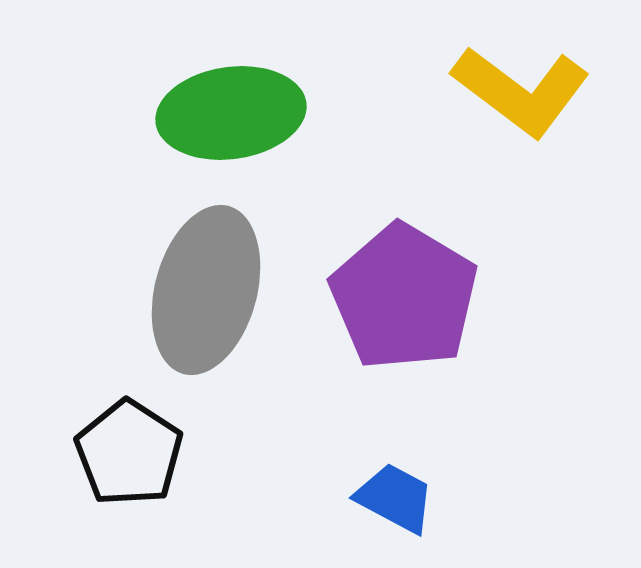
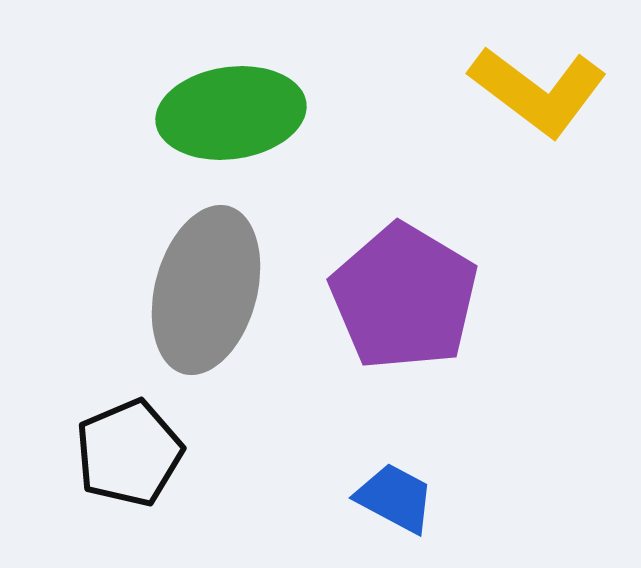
yellow L-shape: moved 17 px right
black pentagon: rotated 16 degrees clockwise
